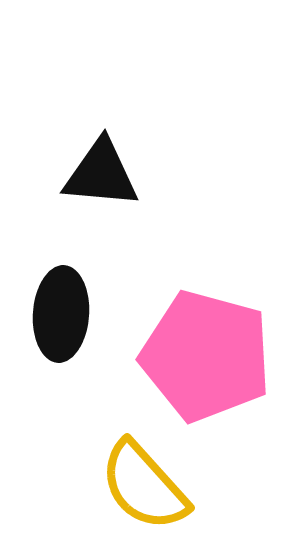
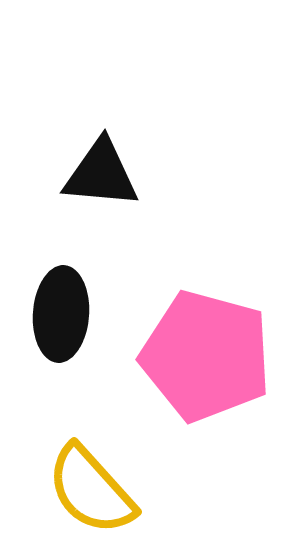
yellow semicircle: moved 53 px left, 4 px down
